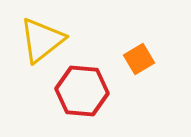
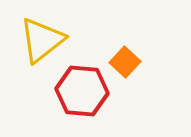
orange square: moved 14 px left, 3 px down; rotated 16 degrees counterclockwise
